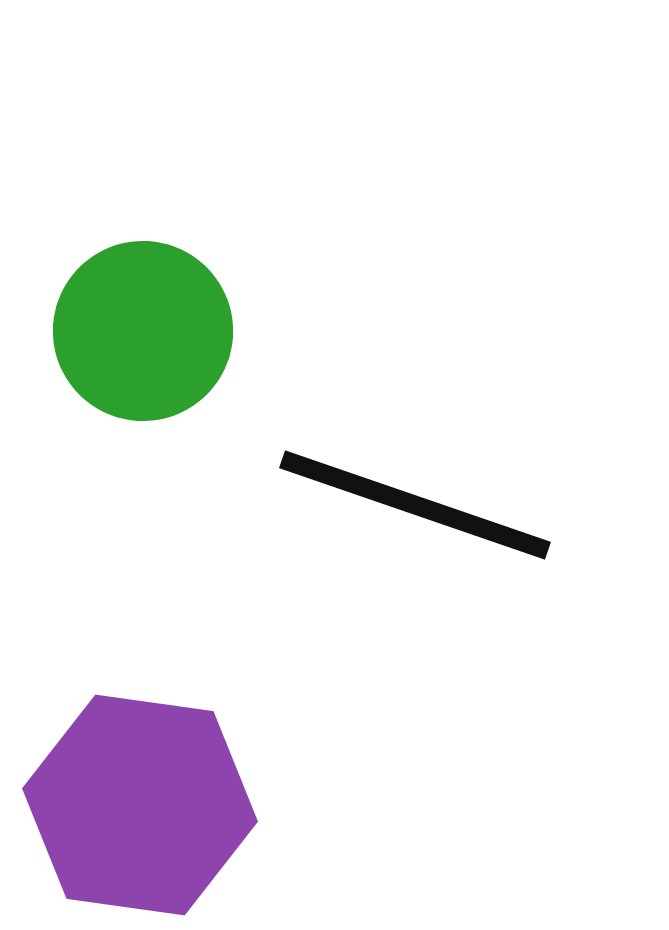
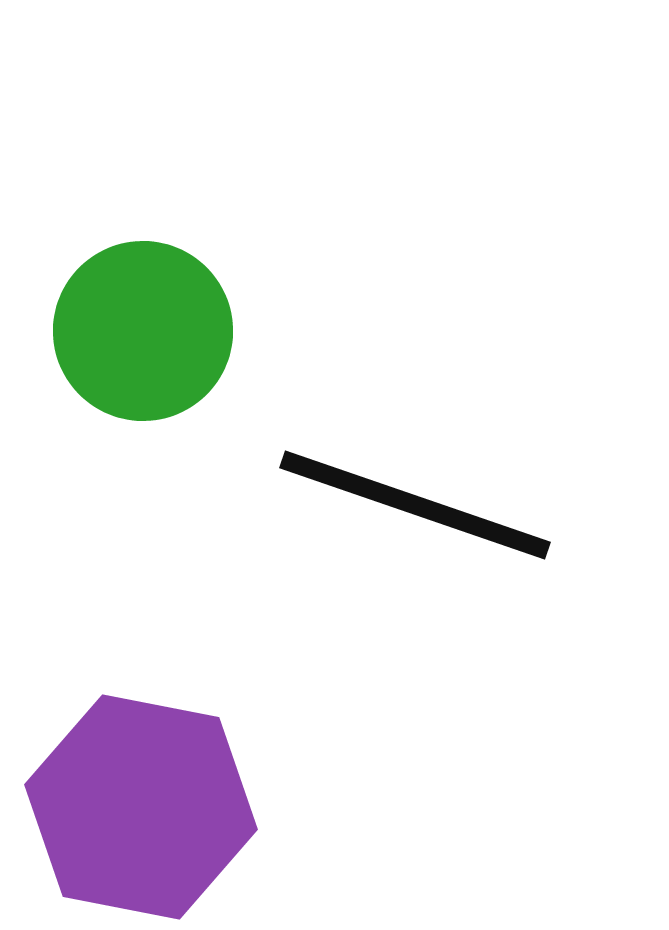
purple hexagon: moved 1 px right, 2 px down; rotated 3 degrees clockwise
